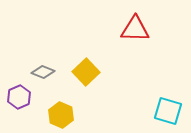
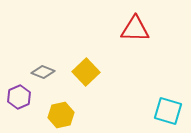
yellow hexagon: rotated 25 degrees clockwise
